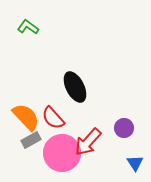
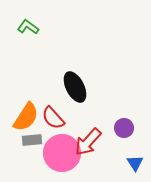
orange semicircle: rotated 76 degrees clockwise
gray rectangle: moved 1 px right; rotated 24 degrees clockwise
